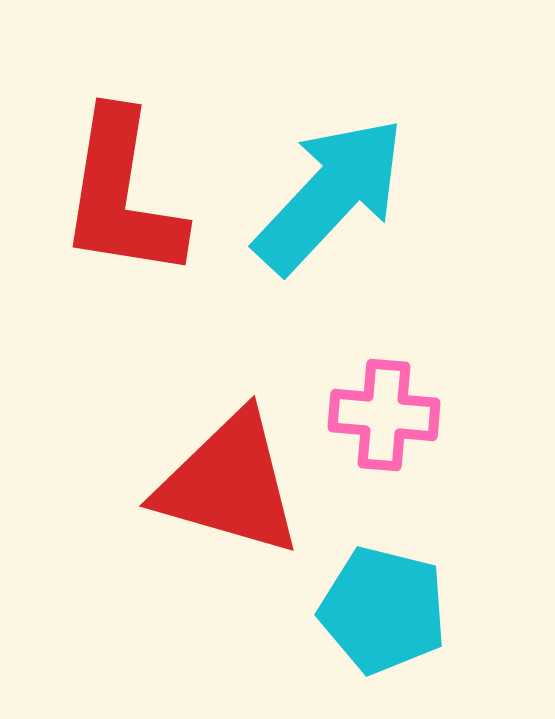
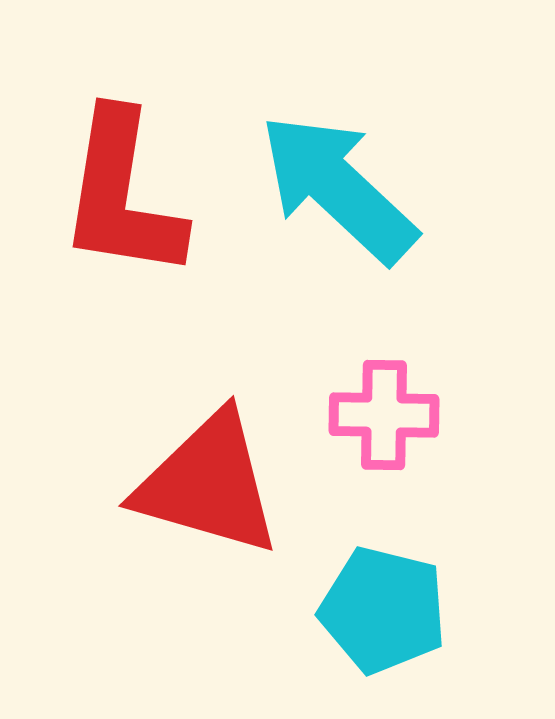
cyan arrow: moved 8 px right, 7 px up; rotated 90 degrees counterclockwise
pink cross: rotated 4 degrees counterclockwise
red triangle: moved 21 px left
